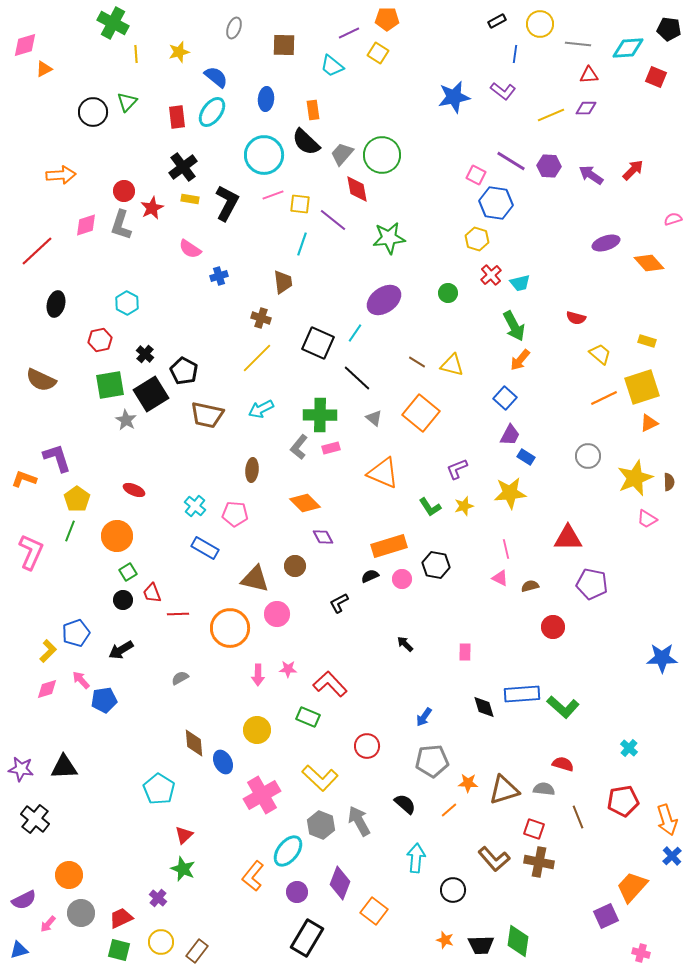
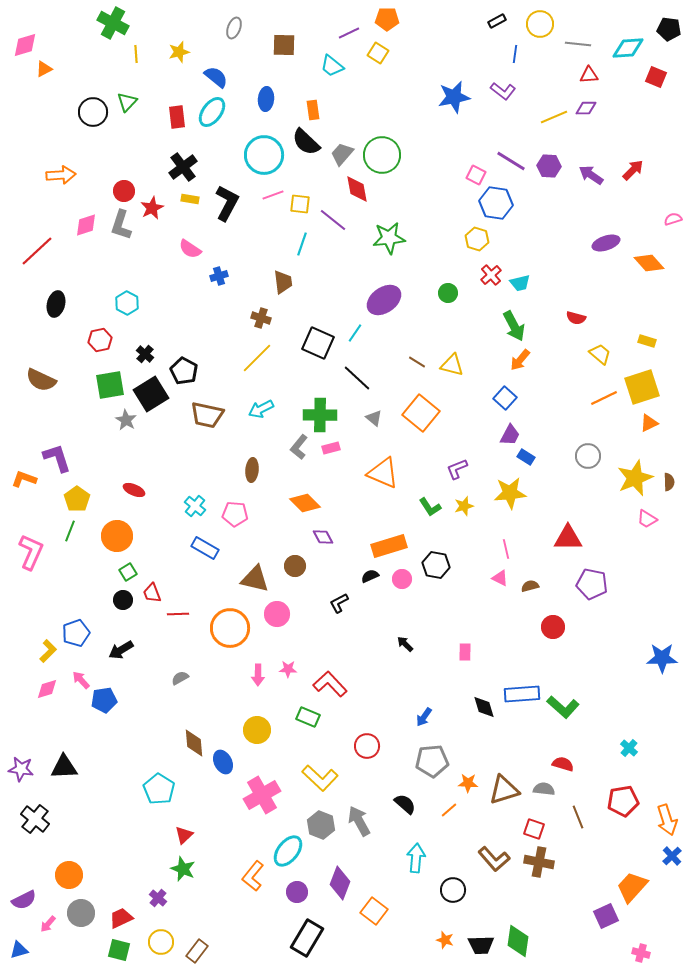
yellow line at (551, 115): moved 3 px right, 2 px down
